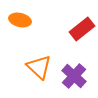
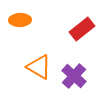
orange ellipse: rotated 15 degrees counterclockwise
orange triangle: rotated 12 degrees counterclockwise
